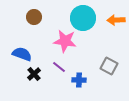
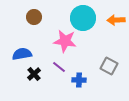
blue semicircle: rotated 30 degrees counterclockwise
